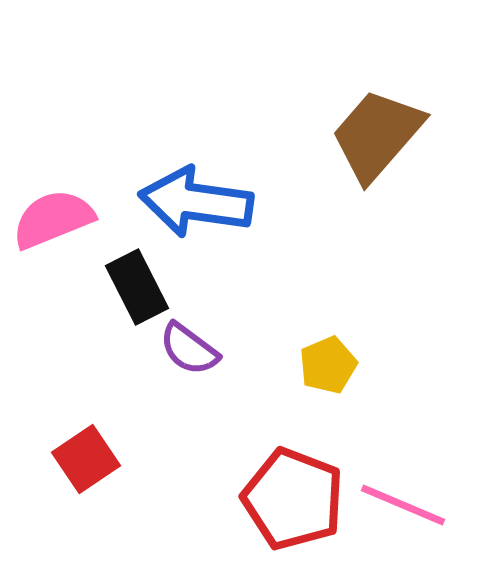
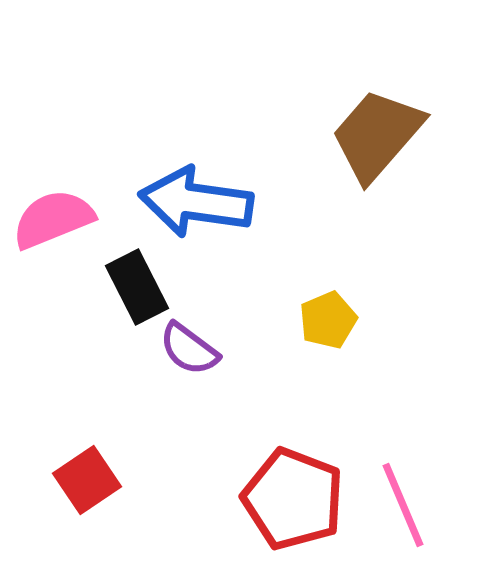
yellow pentagon: moved 45 px up
red square: moved 1 px right, 21 px down
pink line: rotated 44 degrees clockwise
